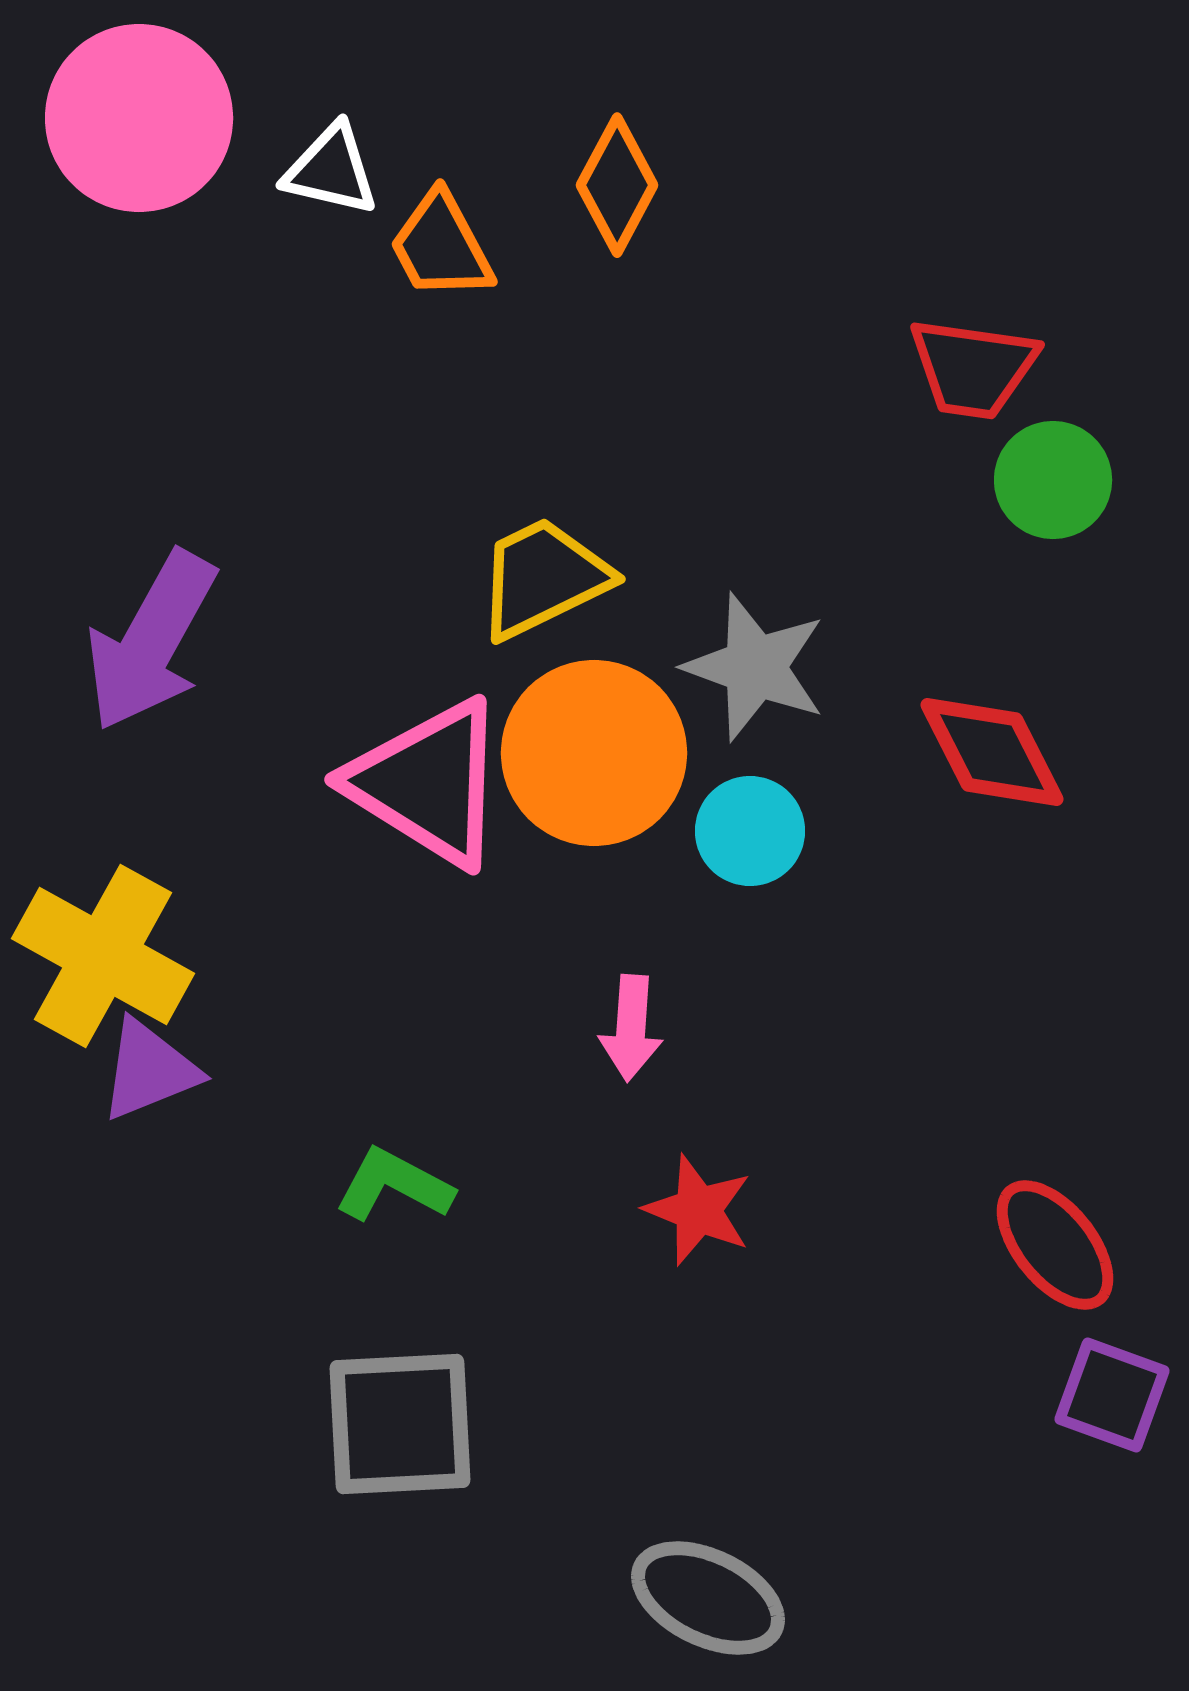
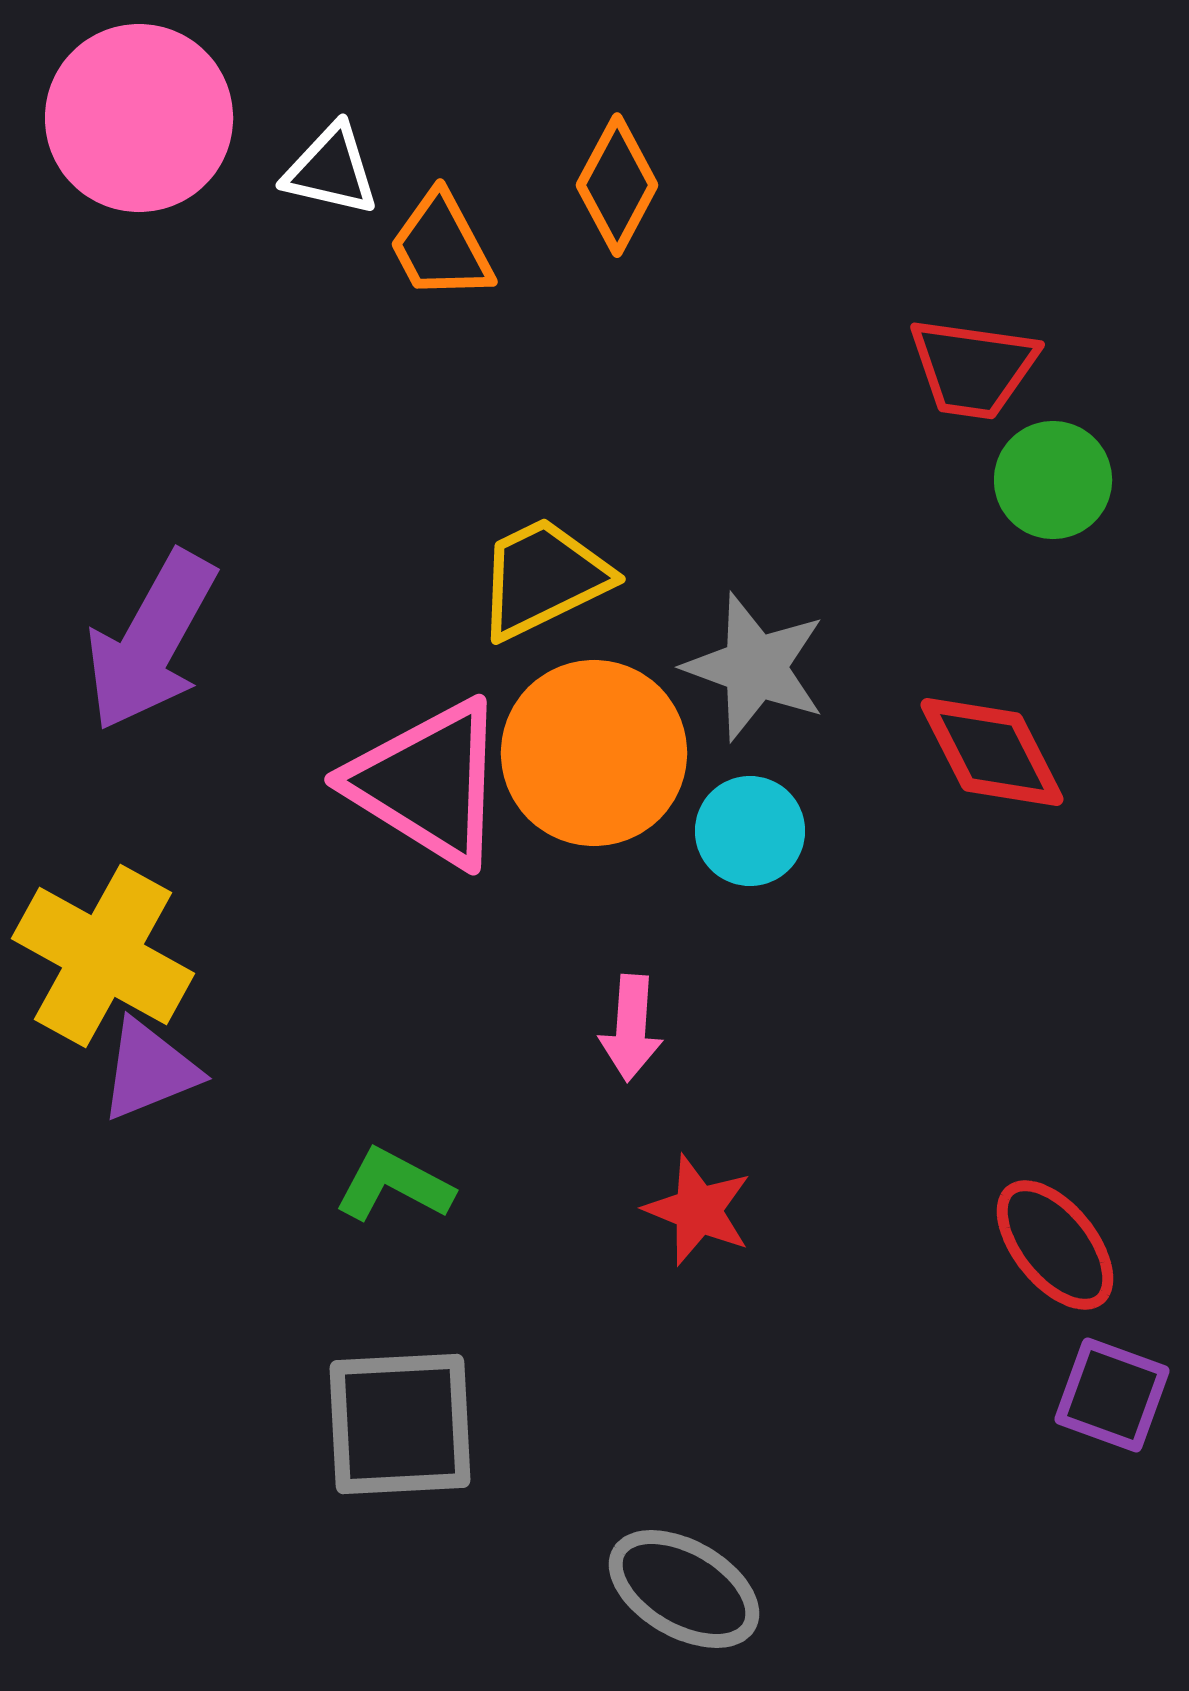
gray ellipse: moved 24 px left, 9 px up; rotated 4 degrees clockwise
